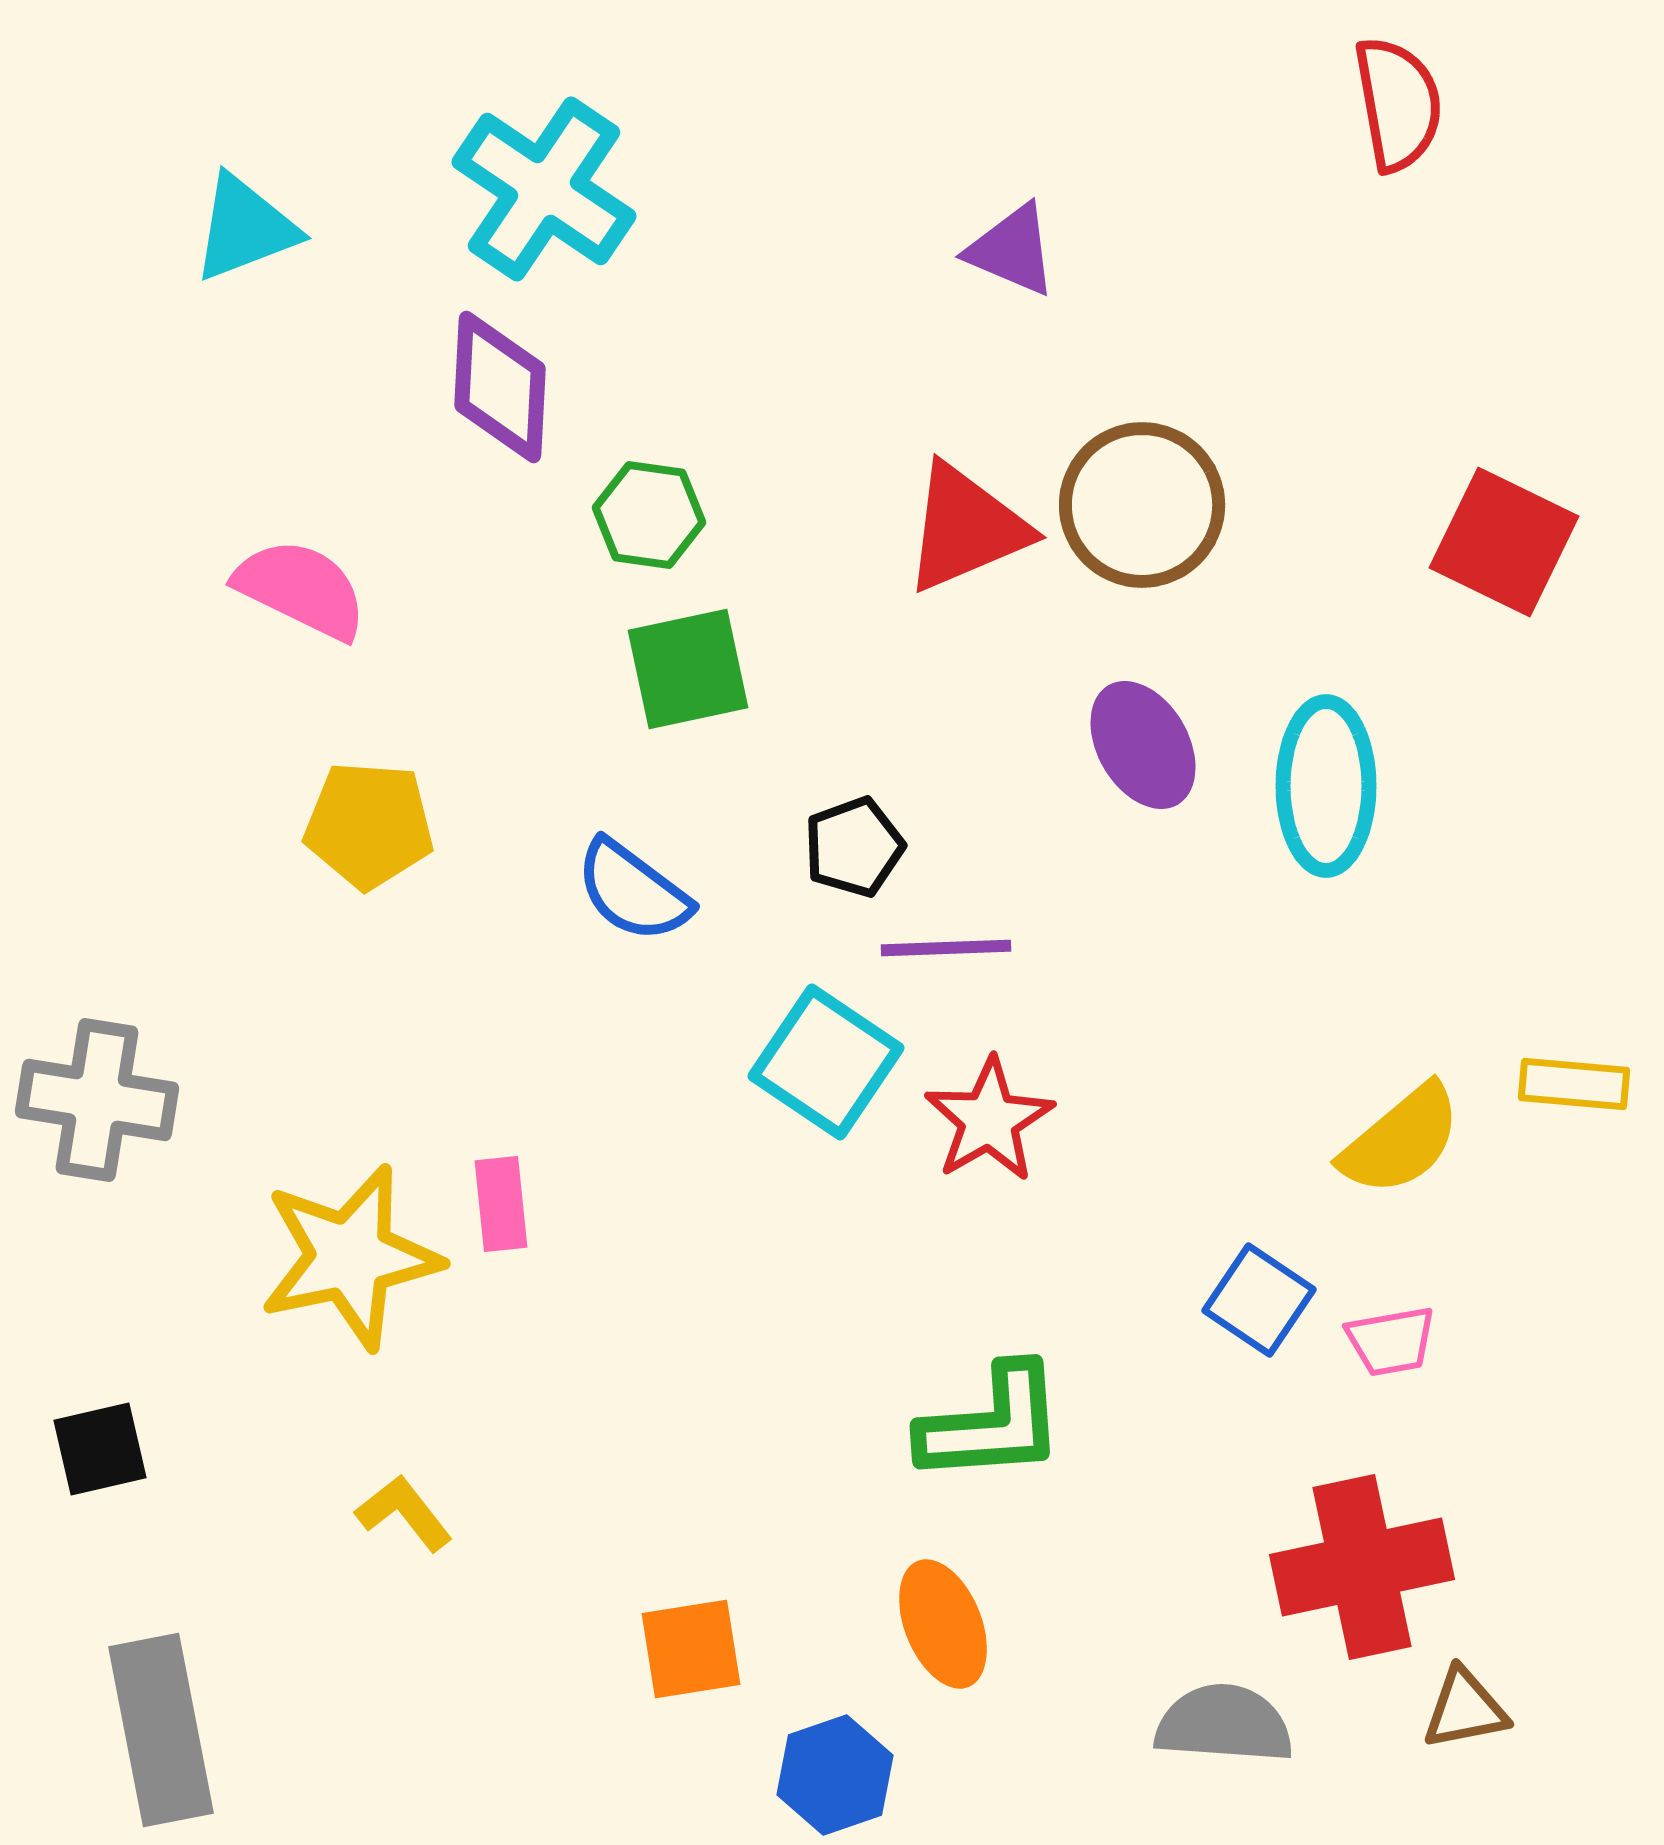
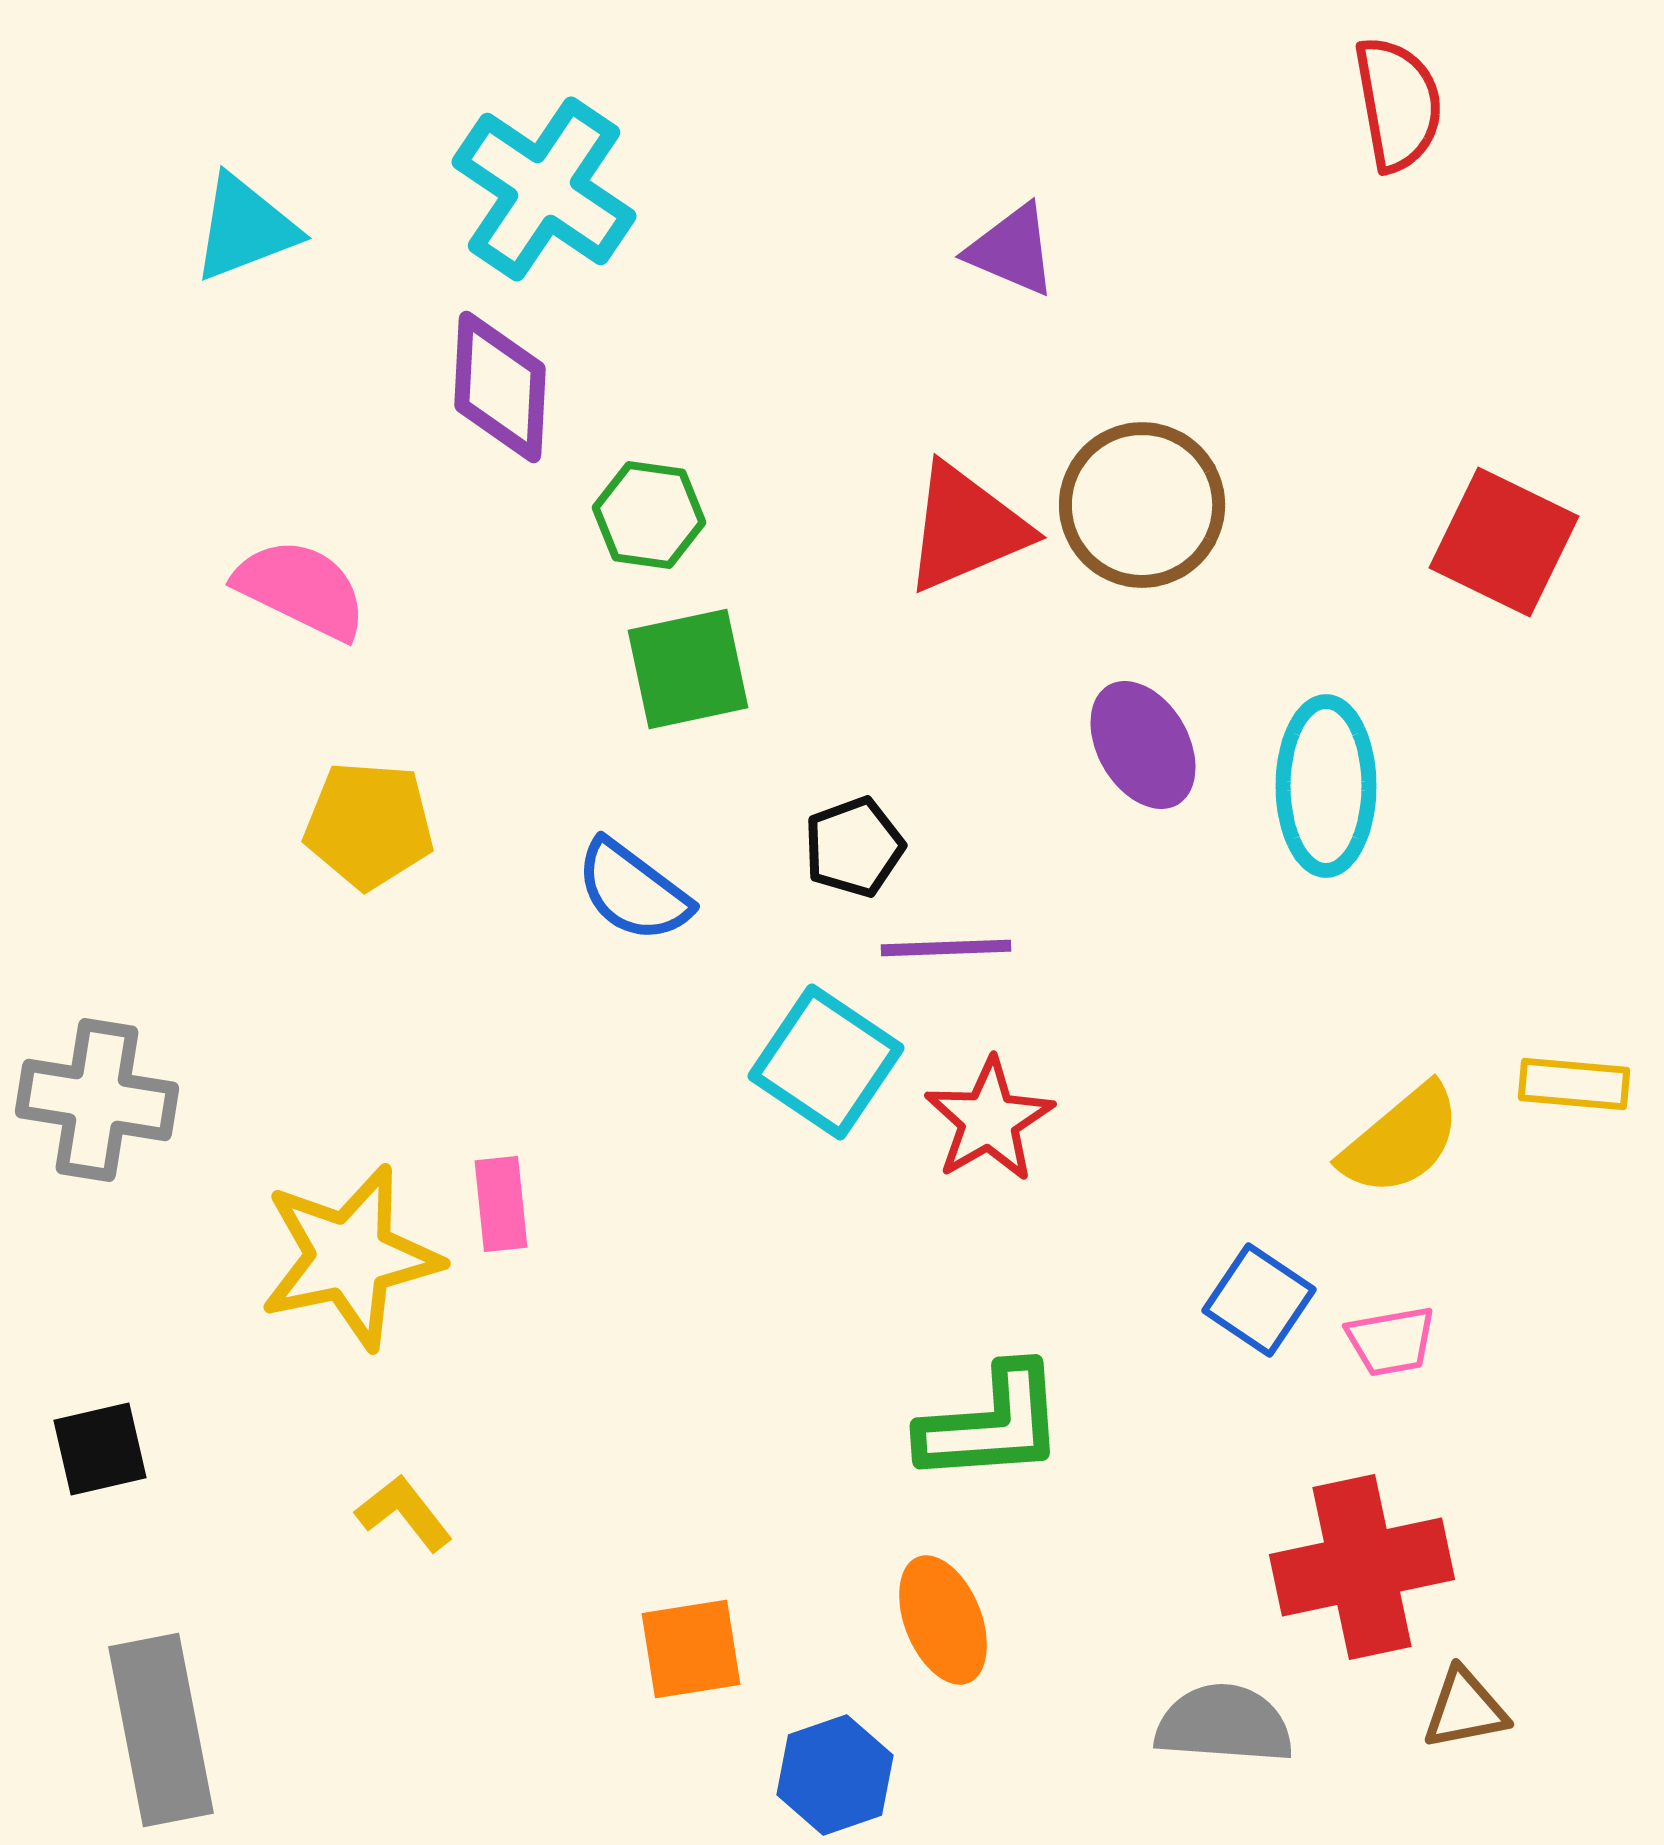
orange ellipse: moved 4 px up
